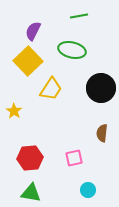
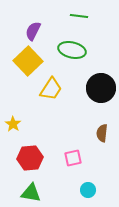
green line: rotated 18 degrees clockwise
yellow star: moved 1 px left, 13 px down
pink square: moved 1 px left
